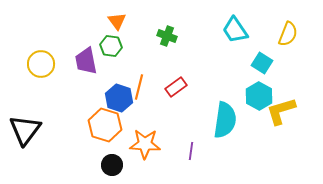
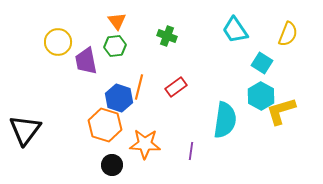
green hexagon: moved 4 px right; rotated 15 degrees counterclockwise
yellow circle: moved 17 px right, 22 px up
cyan hexagon: moved 2 px right
